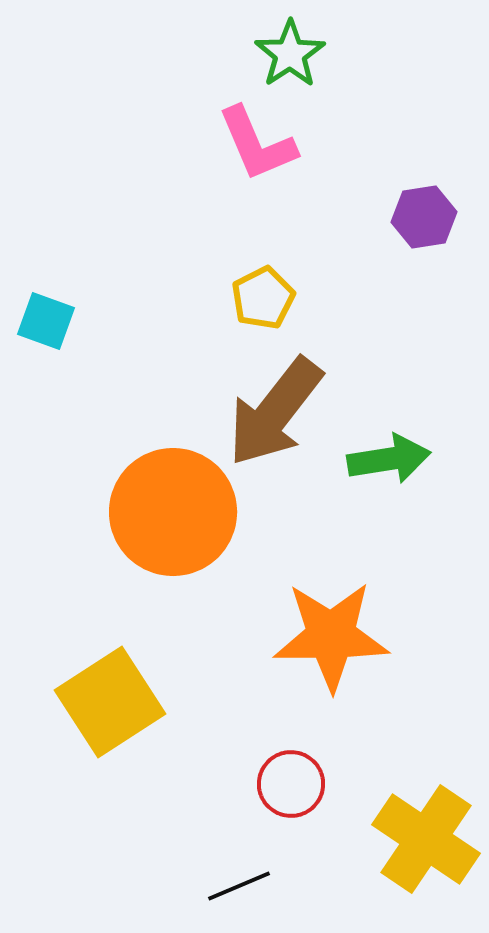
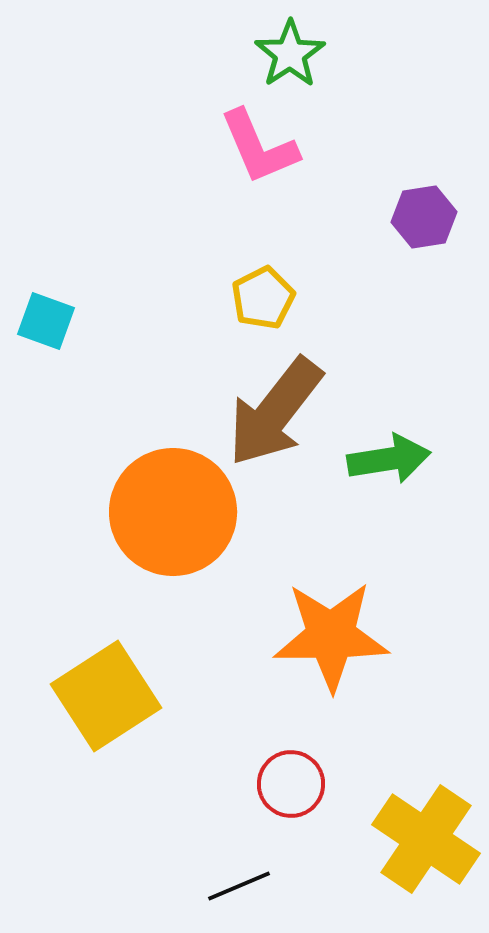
pink L-shape: moved 2 px right, 3 px down
yellow square: moved 4 px left, 6 px up
